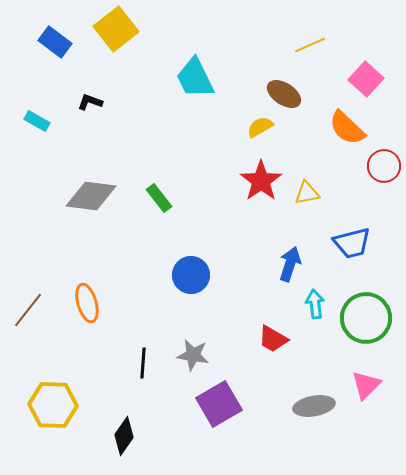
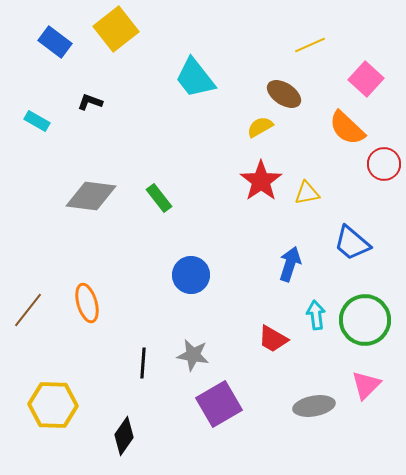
cyan trapezoid: rotated 12 degrees counterclockwise
red circle: moved 2 px up
blue trapezoid: rotated 54 degrees clockwise
cyan arrow: moved 1 px right, 11 px down
green circle: moved 1 px left, 2 px down
